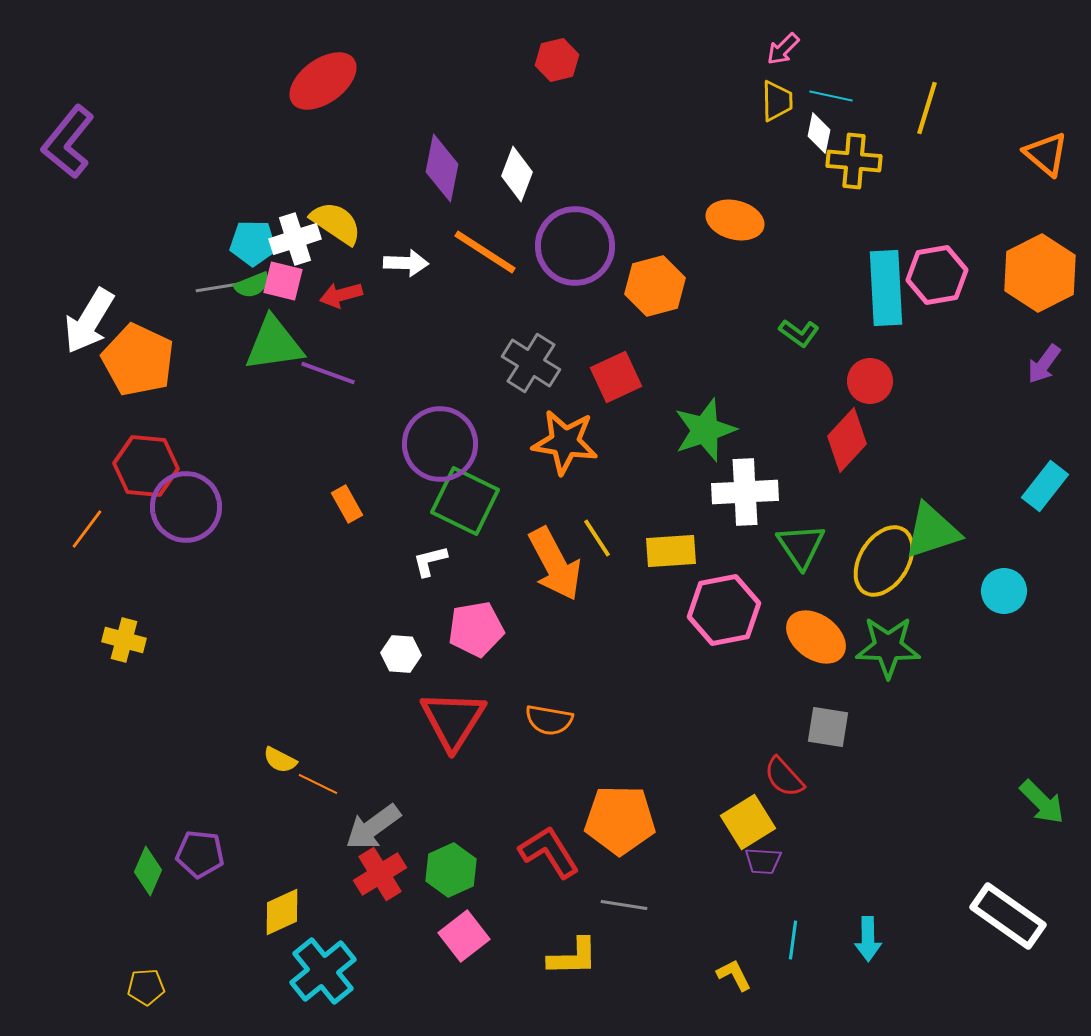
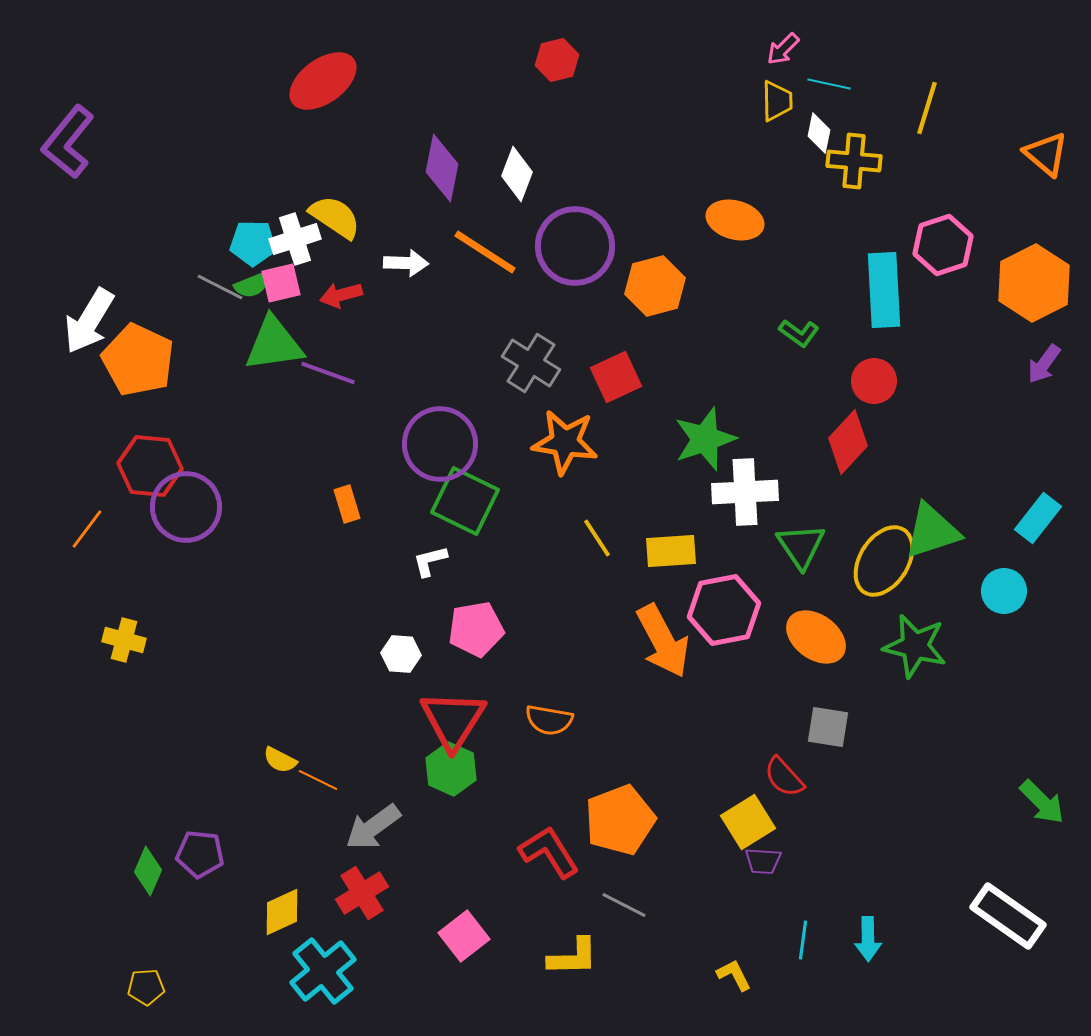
cyan line at (831, 96): moved 2 px left, 12 px up
yellow semicircle at (336, 223): moved 1 px left, 6 px up
orange hexagon at (1040, 273): moved 6 px left, 10 px down
pink hexagon at (937, 275): moved 6 px right, 30 px up; rotated 8 degrees counterclockwise
pink square at (283, 281): moved 2 px left, 2 px down; rotated 27 degrees counterclockwise
gray line at (220, 287): rotated 36 degrees clockwise
cyan rectangle at (886, 288): moved 2 px left, 2 px down
red circle at (870, 381): moved 4 px right
green star at (705, 430): moved 9 px down
red diamond at (847, 440): moved 1 px right, 2 px down
red hexagon at (146, 466): moved 4 px right
cyan rectangle at (1045, 486): moved 7 px left, 32 px down
orange rectangle at (347, 504): rotated 12 degrees clockwise
orange arrow at (555, 564): moved 108 px right, 77 px down
green star at (888, 647): moved 27 px right, 1 px up; rotated 12 degrees clockwise
orange line at (318, 784): moved 4 px up
orange pentagon at (620, 820): rotated 22 degrees counterclockwise
green hexagon at (451, 870): moved 101 px up; rotated 12 degrees counterclockwise
red cross at (380, 874): moved 18 px left, 19 px down
gray line at (624, 905): rotated 18 degrees clockwise
cyan line at (793, 940): moved 10 px right
